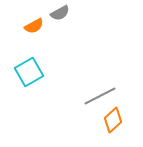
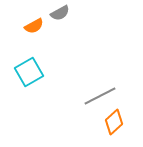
orange diamond: moved 1 px right, 2 px down
